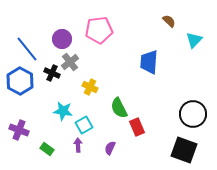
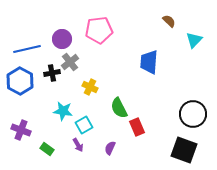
blue line: rotated 64 degrees counterclockwise
black cross: rotated 35 degrees counterclockwise
purple cross: moved 2 px right
purple arrow: rotated 152 degrees clockwise
